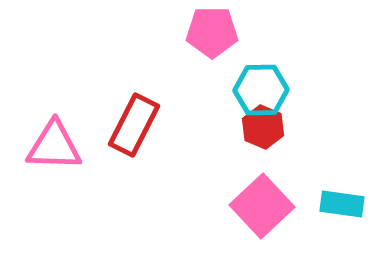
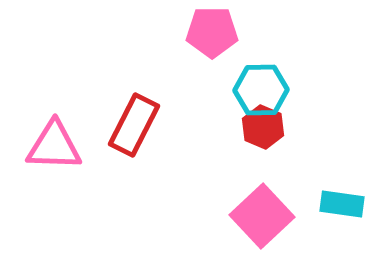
pink square: moved 10 px down
